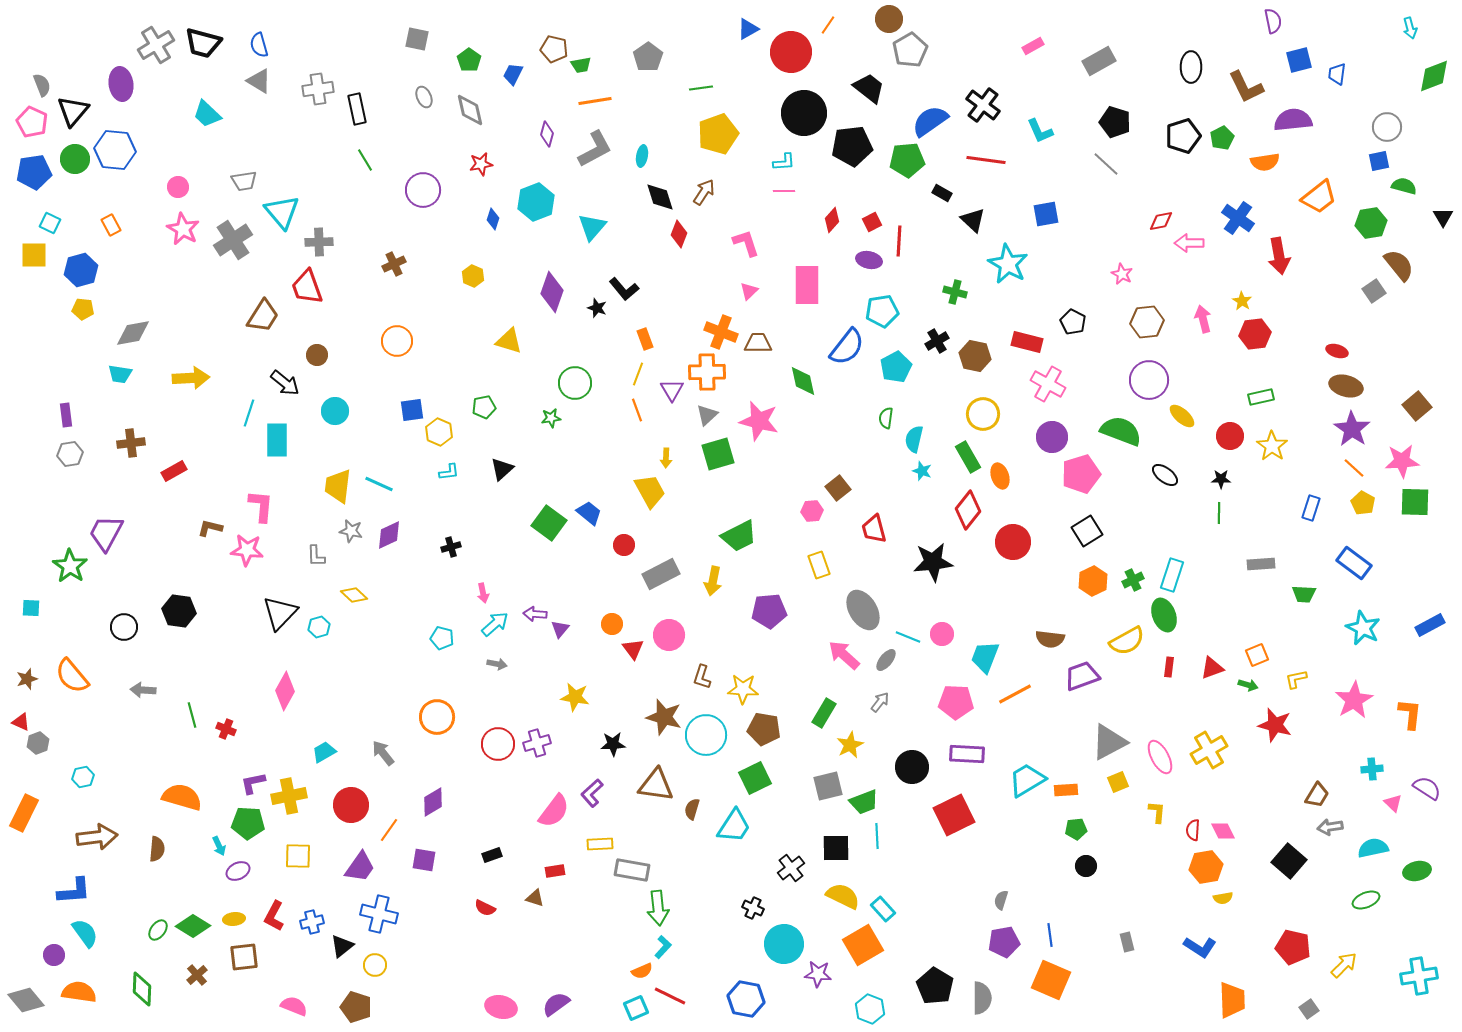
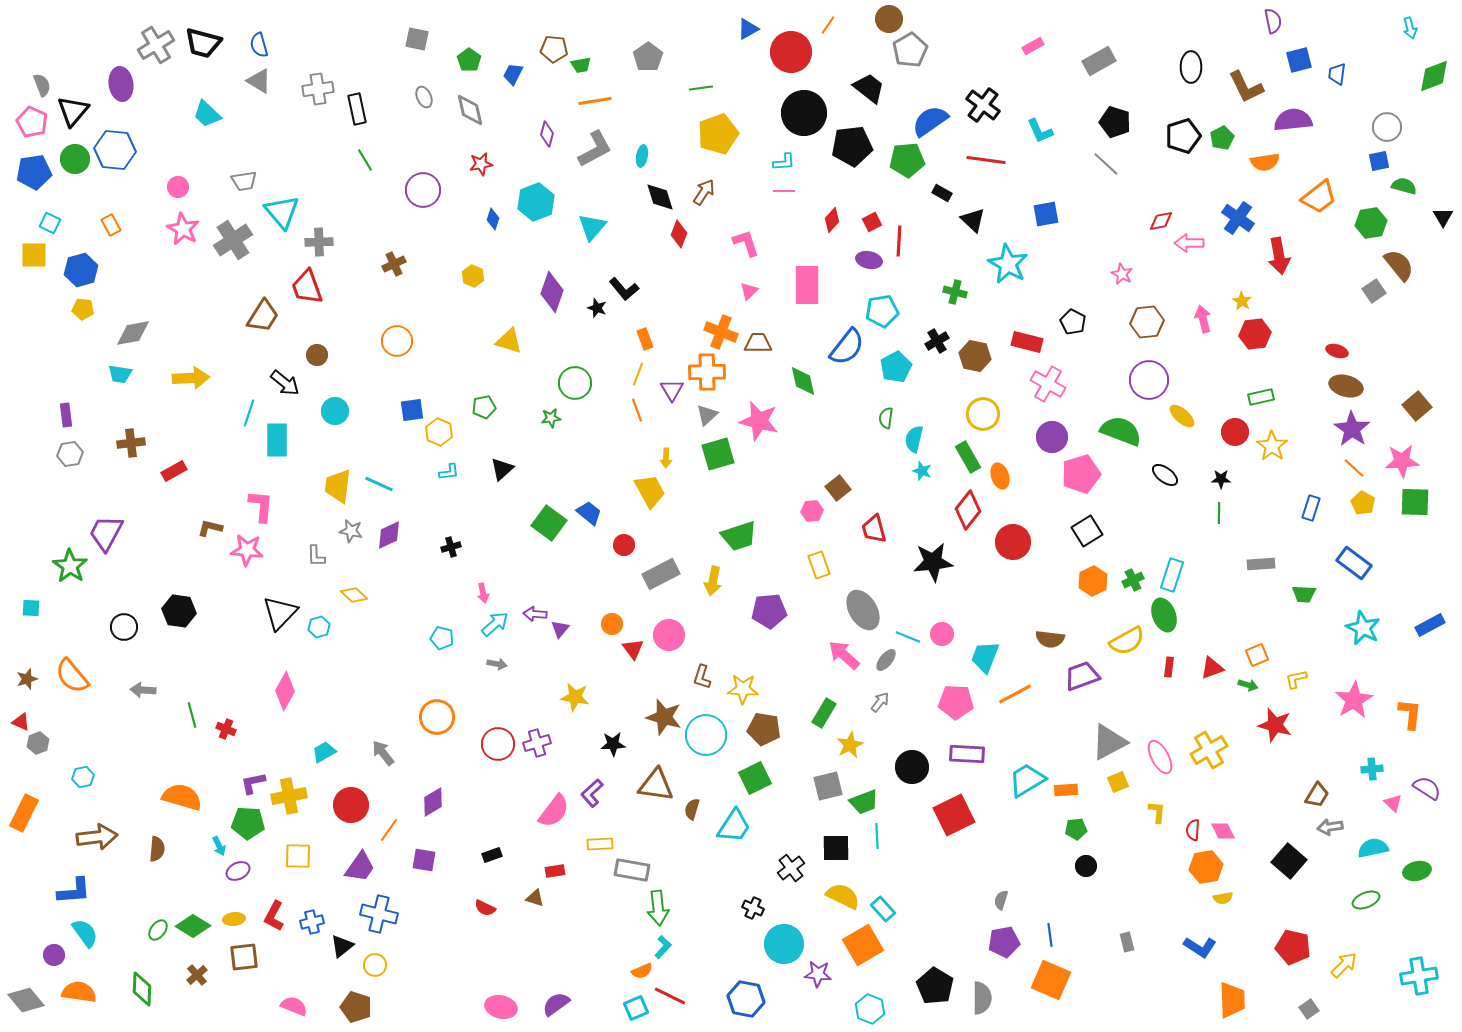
brown pentagon at (554, 49): rotated 8 degrees counterclockwise
red circle at (1230, 436): moved 5 px right, 4 px up
green trapezoid at (739, 536): rotated 9 degrees clockwise
